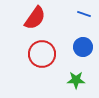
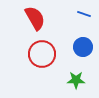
red semicircle: rotated 65 degrees counterclockwise
